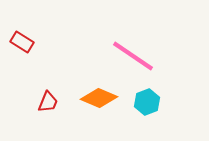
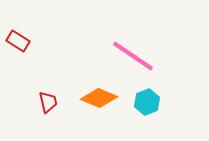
red rectangle: moved 4 px left, 1 px up
red trapezoid: rotated 35 degrees counterclockwise
